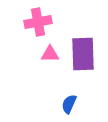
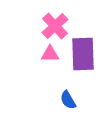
pink cross: moved 17 px right, 4 px down; rotated 32 degrees counterclockwise
blue semicircle: moved 1 px left, 4 px up; rotated 54 degrees counterclockwise
